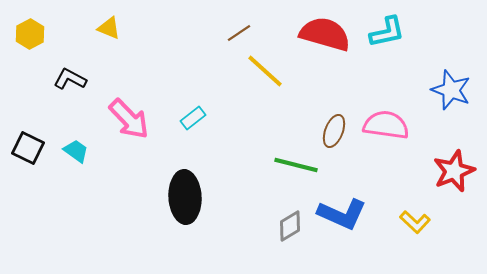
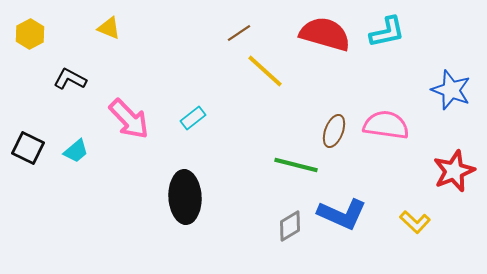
cyan trapezoid: rotated 104 degrees clockwise
